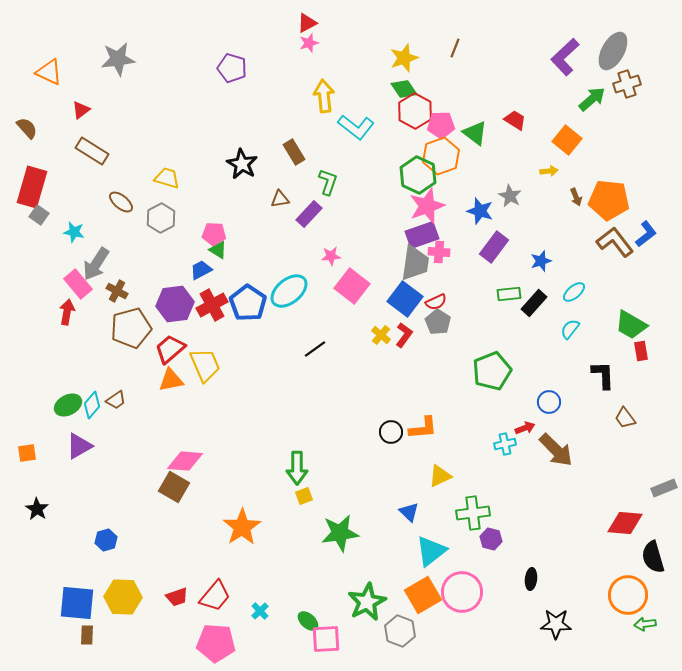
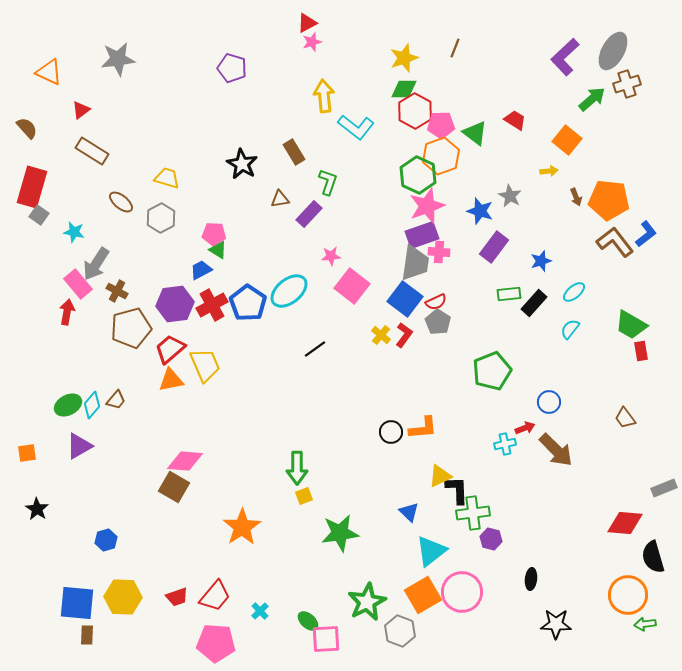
pink star at (309, 43): moved 3 px right, 1 px up
green diamond at (404, 89): rotated 56 degrees counterclockwise
black L-shape at (603, 375): moved 146 px left, 115 px down
brown trapezoid at (116, 400): rotated 15 degrees counterclockwise
